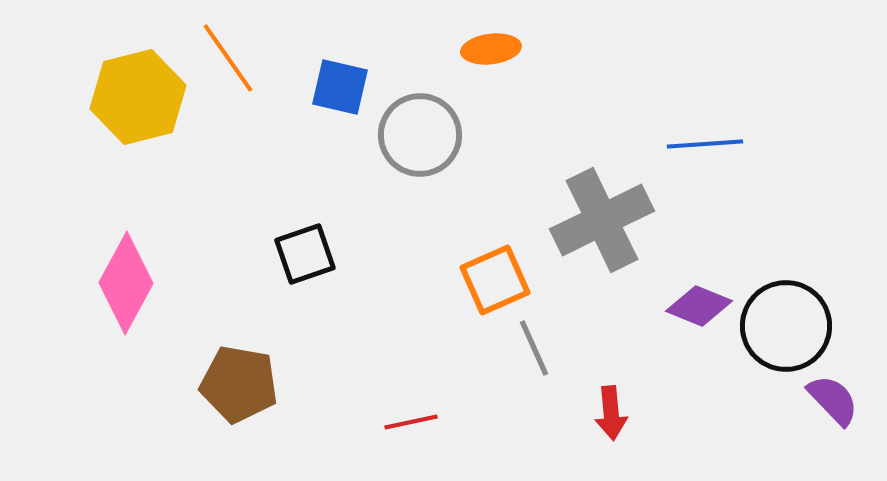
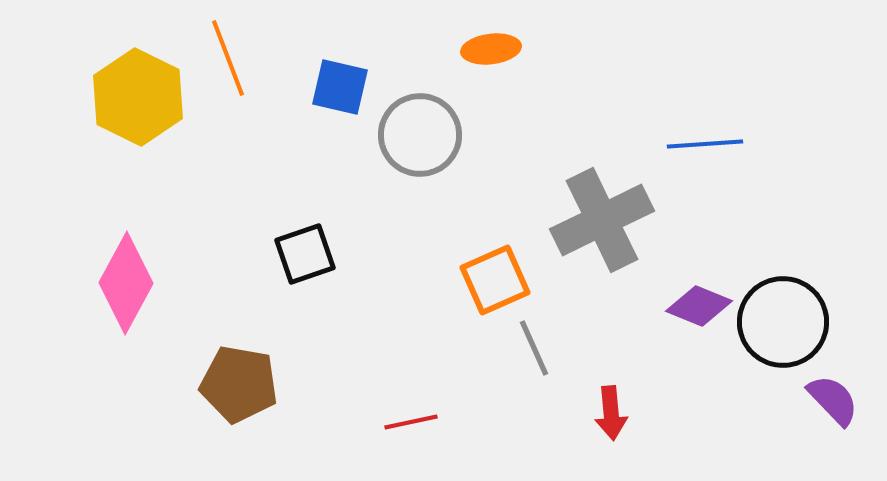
orange line: rotated 14 degrees clockwise
yellow hexagon: rotated 20 degrees counterclockwise
black circle: moved 3 px left, 4 px up
